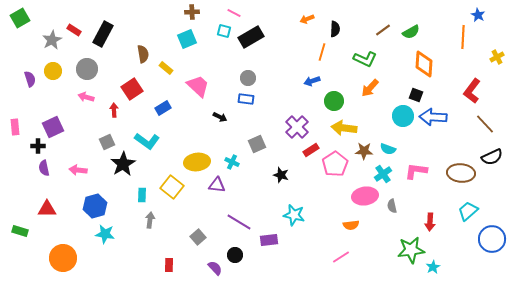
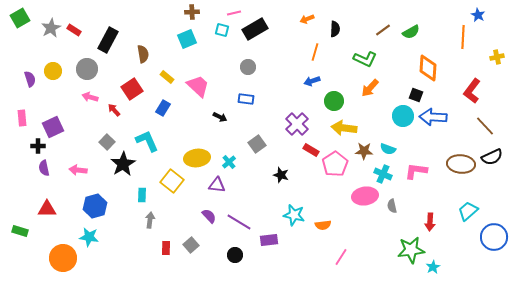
pink line at (234, 13): rotated 40 degrees counterclockwise
cyan square at (224, 31): moved 2 px left, 1 px up
black rectangle at (103, 34): moved 5 px right, 6 px down
black rectangle at (251, 37): moved 4 px right, 8 px up
gray star at (52, 40): moved 1 px left, 12 px up
orange line at (322, 52): moved 7 px left
yellow cross at (497, 57): rotated 16 degrees clockwise
orange diamond at (424, 64): moved 4 px right, 4 px down
yellow rectangle at (166, 68): moved 1 px right, 9 px down
gray circle at (248, 78): moved 11 px up
pink arrow at (86, 97): moved 4 px right
blue rectangle at (163, 108): rotated 28 degrees counterclockwise
red arrow at (114, 110): rotated 40 degrees counterclockwise
brown line at (485, 124): moved 2 px down
pink rectangle at (15, 127): moved 7 px right, 9 px up
purple cross at (297, 127): moved 3 px up
cyan L-shape at (147, 141): rotated 150 degrees counterclockwise
gray square at (107, 142): rotated 21 degrees counterclockwise
gray square at (257, 144): rotated 12 degrees counterclockwise
red rectangle at (311, 150): rotated 63 degrees clockwise
yellow ellipse at (197, 162): moved 4 px up
cyan cross at (232, 162): moved 3 px left; rotated 24 degrees clockwise
brown ellipse at (461, 173): moved 9 px up
cyan cross at (383, 174): rotated 30 degrees counterclockwise
yellow square at (172, 187): moved 6 px up
orange semicircle at (351, 225): moved 28 px left
cyan star at (105, 234): moved 16 px left, 3 px down
gray square at (198, 237): moved 7 px left, 8 px down
blue circle at (492, 239): moved 2 px right, 2 px up
pink line at (341, 257): rotated 24 degrees counterclockwise
red rectangle at (169, 265): moved 3 px left, 17 px up
purple semicircle at (215, 268): moved 6 px left, 52 px up
